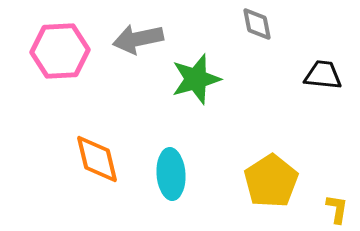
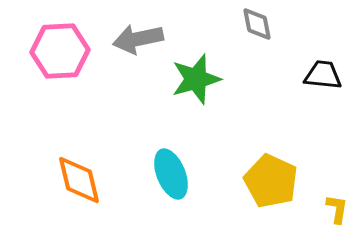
orange diamond: moved 18 px left, 21 px down
cyan ellipse: rotated 18 degrees counterclockwise
yellow pentagon: rotated 14 degrees counterclockwise
